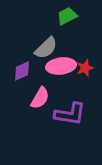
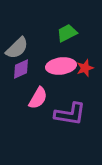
green trapezoid: moved 17 px down
gray semicircle: moved 29 px left
purple diamond: moved 1 px left, 2 px up
pink semicircle: moved 2 px left
